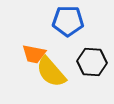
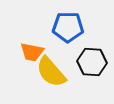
blue pentagon: moved 6 px down
orange trapezoid: moved 2 px left, 2 px up
